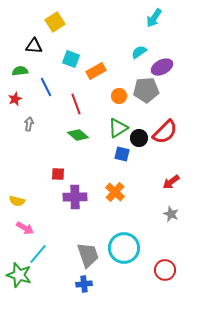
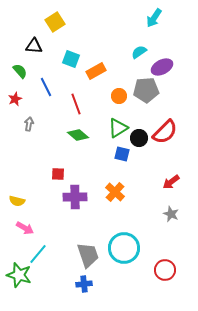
green semicircle: rotated 56 degrees clockwise
